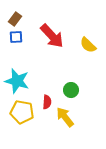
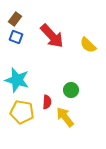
blue square: rotated 24 degrees clockwise
cyan star: moved 1 px up
